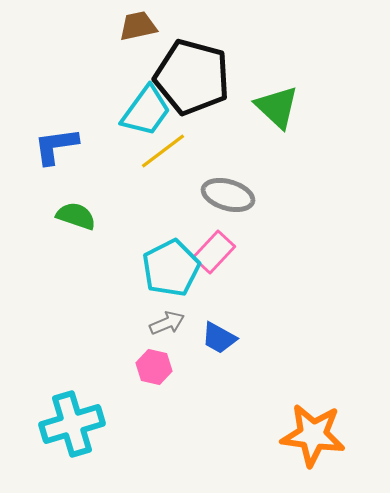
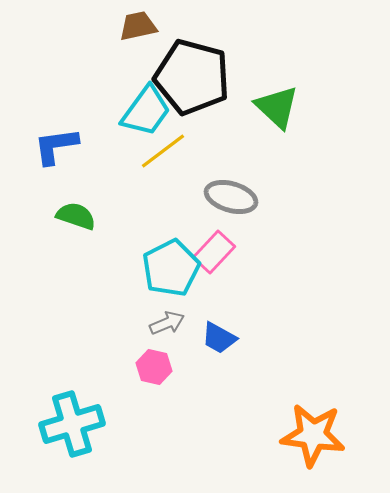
gray ellipse: moved 3 px right, 2 px down
